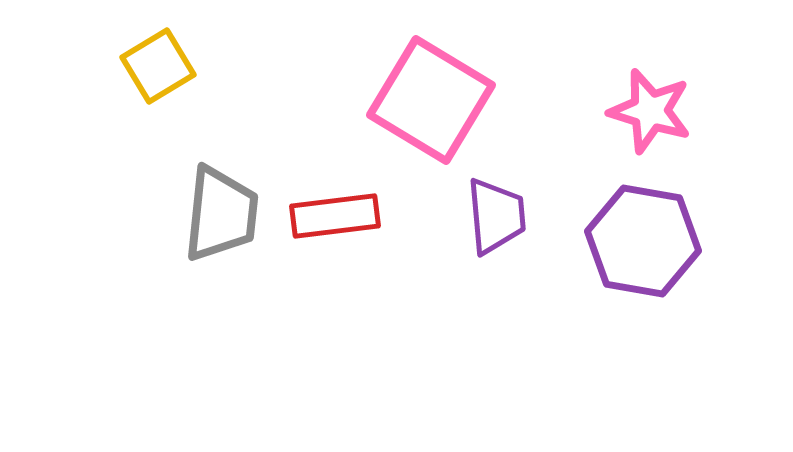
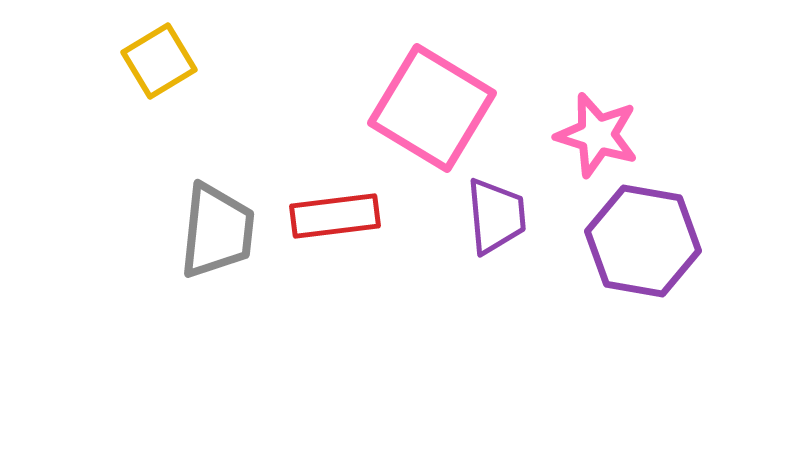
yellow square: moved 1 px right, 5 px up
pink square: moved 1 px right, 8 px down
pink star: moved 53 px left, 24 px down
gray trapezoid: moved 4 px left, 17 px down
